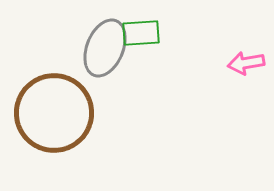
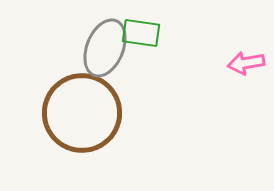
green rectangle: rotated 12 degrees clockwise
brown circle: moved 28 px right
